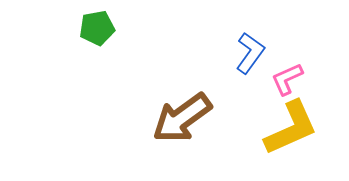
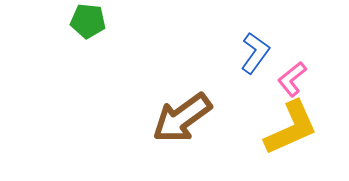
green pentagon: moved 9 px left, 7 px up; rotated 16 degrees clockwise
blue L-shape: moved 5 px right
pink L-shape: moved 5 px right; rotated 15 degrees counterclockwise
